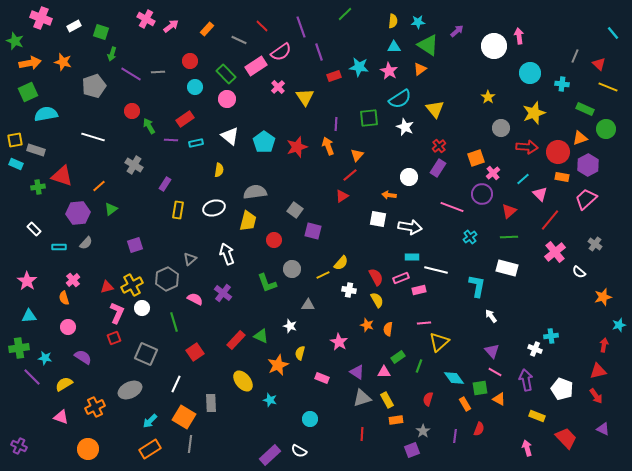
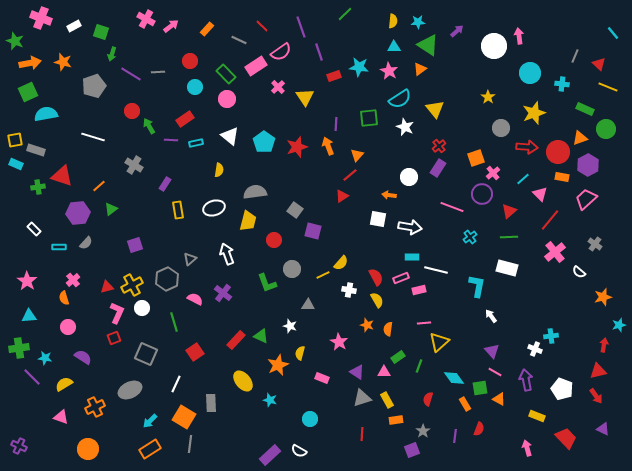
yellow rectangle at (178, 210): rotated 18 degrees counterclockwise
